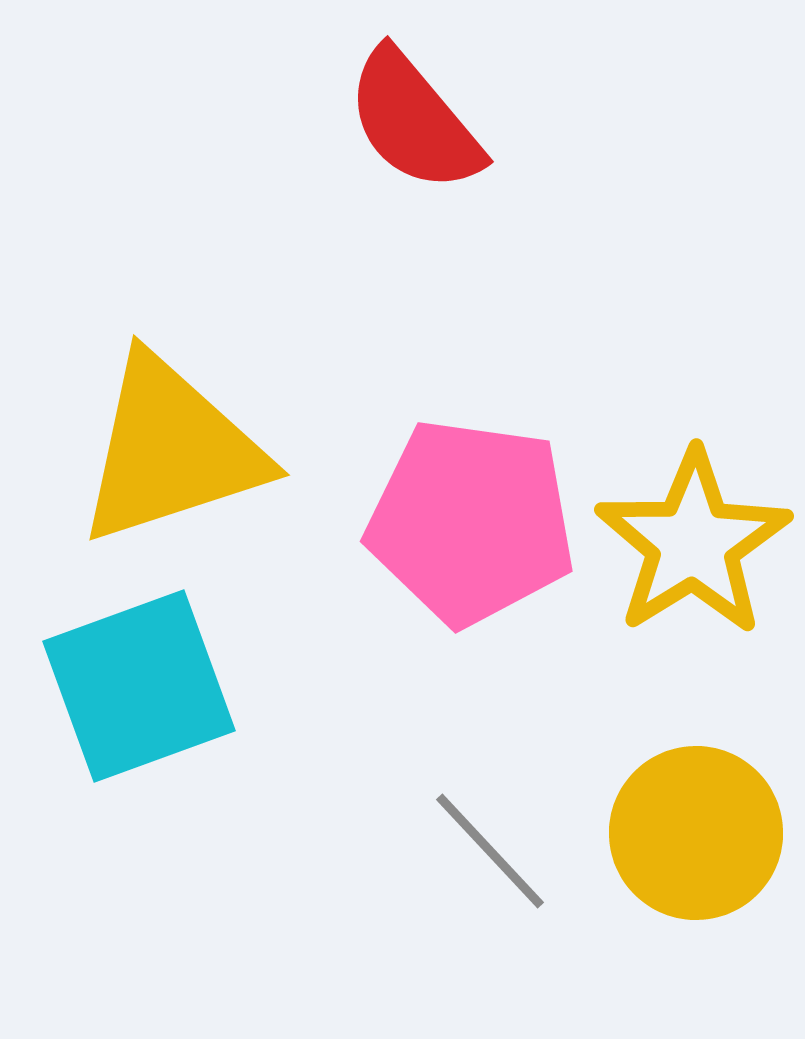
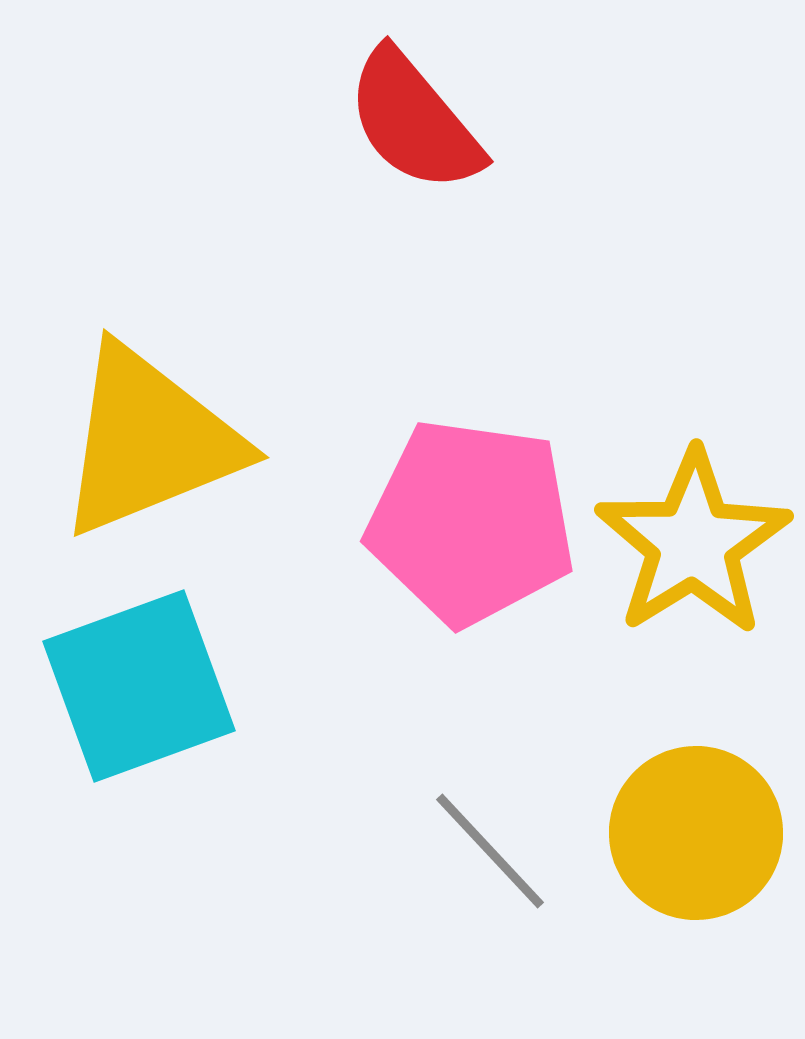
yellow triangle: moved 22 px left, 9 px up; rotated 4 degrees counterclockwise
